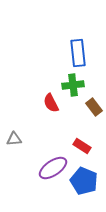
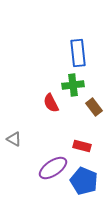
gray triangle: rotated 35 degrees clockwise
red rectangle: rotated 18 degrees counterclockwise
